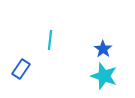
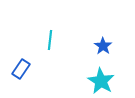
blue star: moved 3 px up
cyan star: moved 3 px left, 5 px down; rotated 12 degrees clockwise
